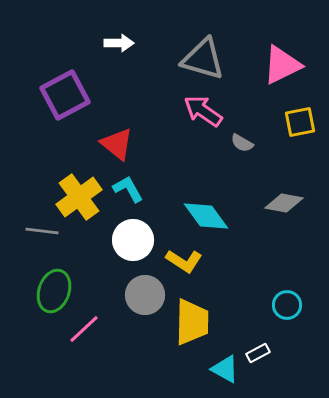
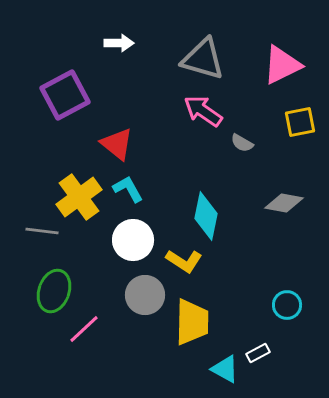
cyan diamond: rotated 48 degrees clockwise
